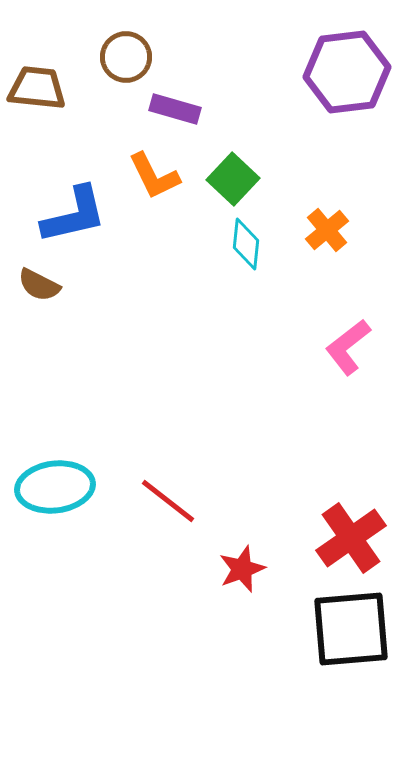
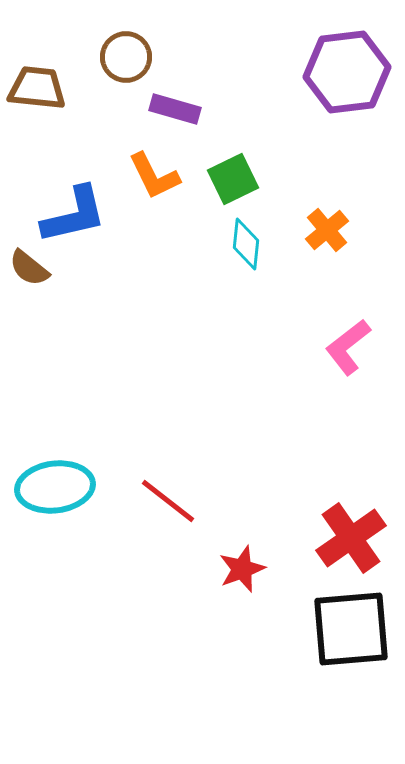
green square: rotated 21 degrees clockwise
brown semicircle: moved 10 px left, 17 px up; rotated 12 degrees clockwise
